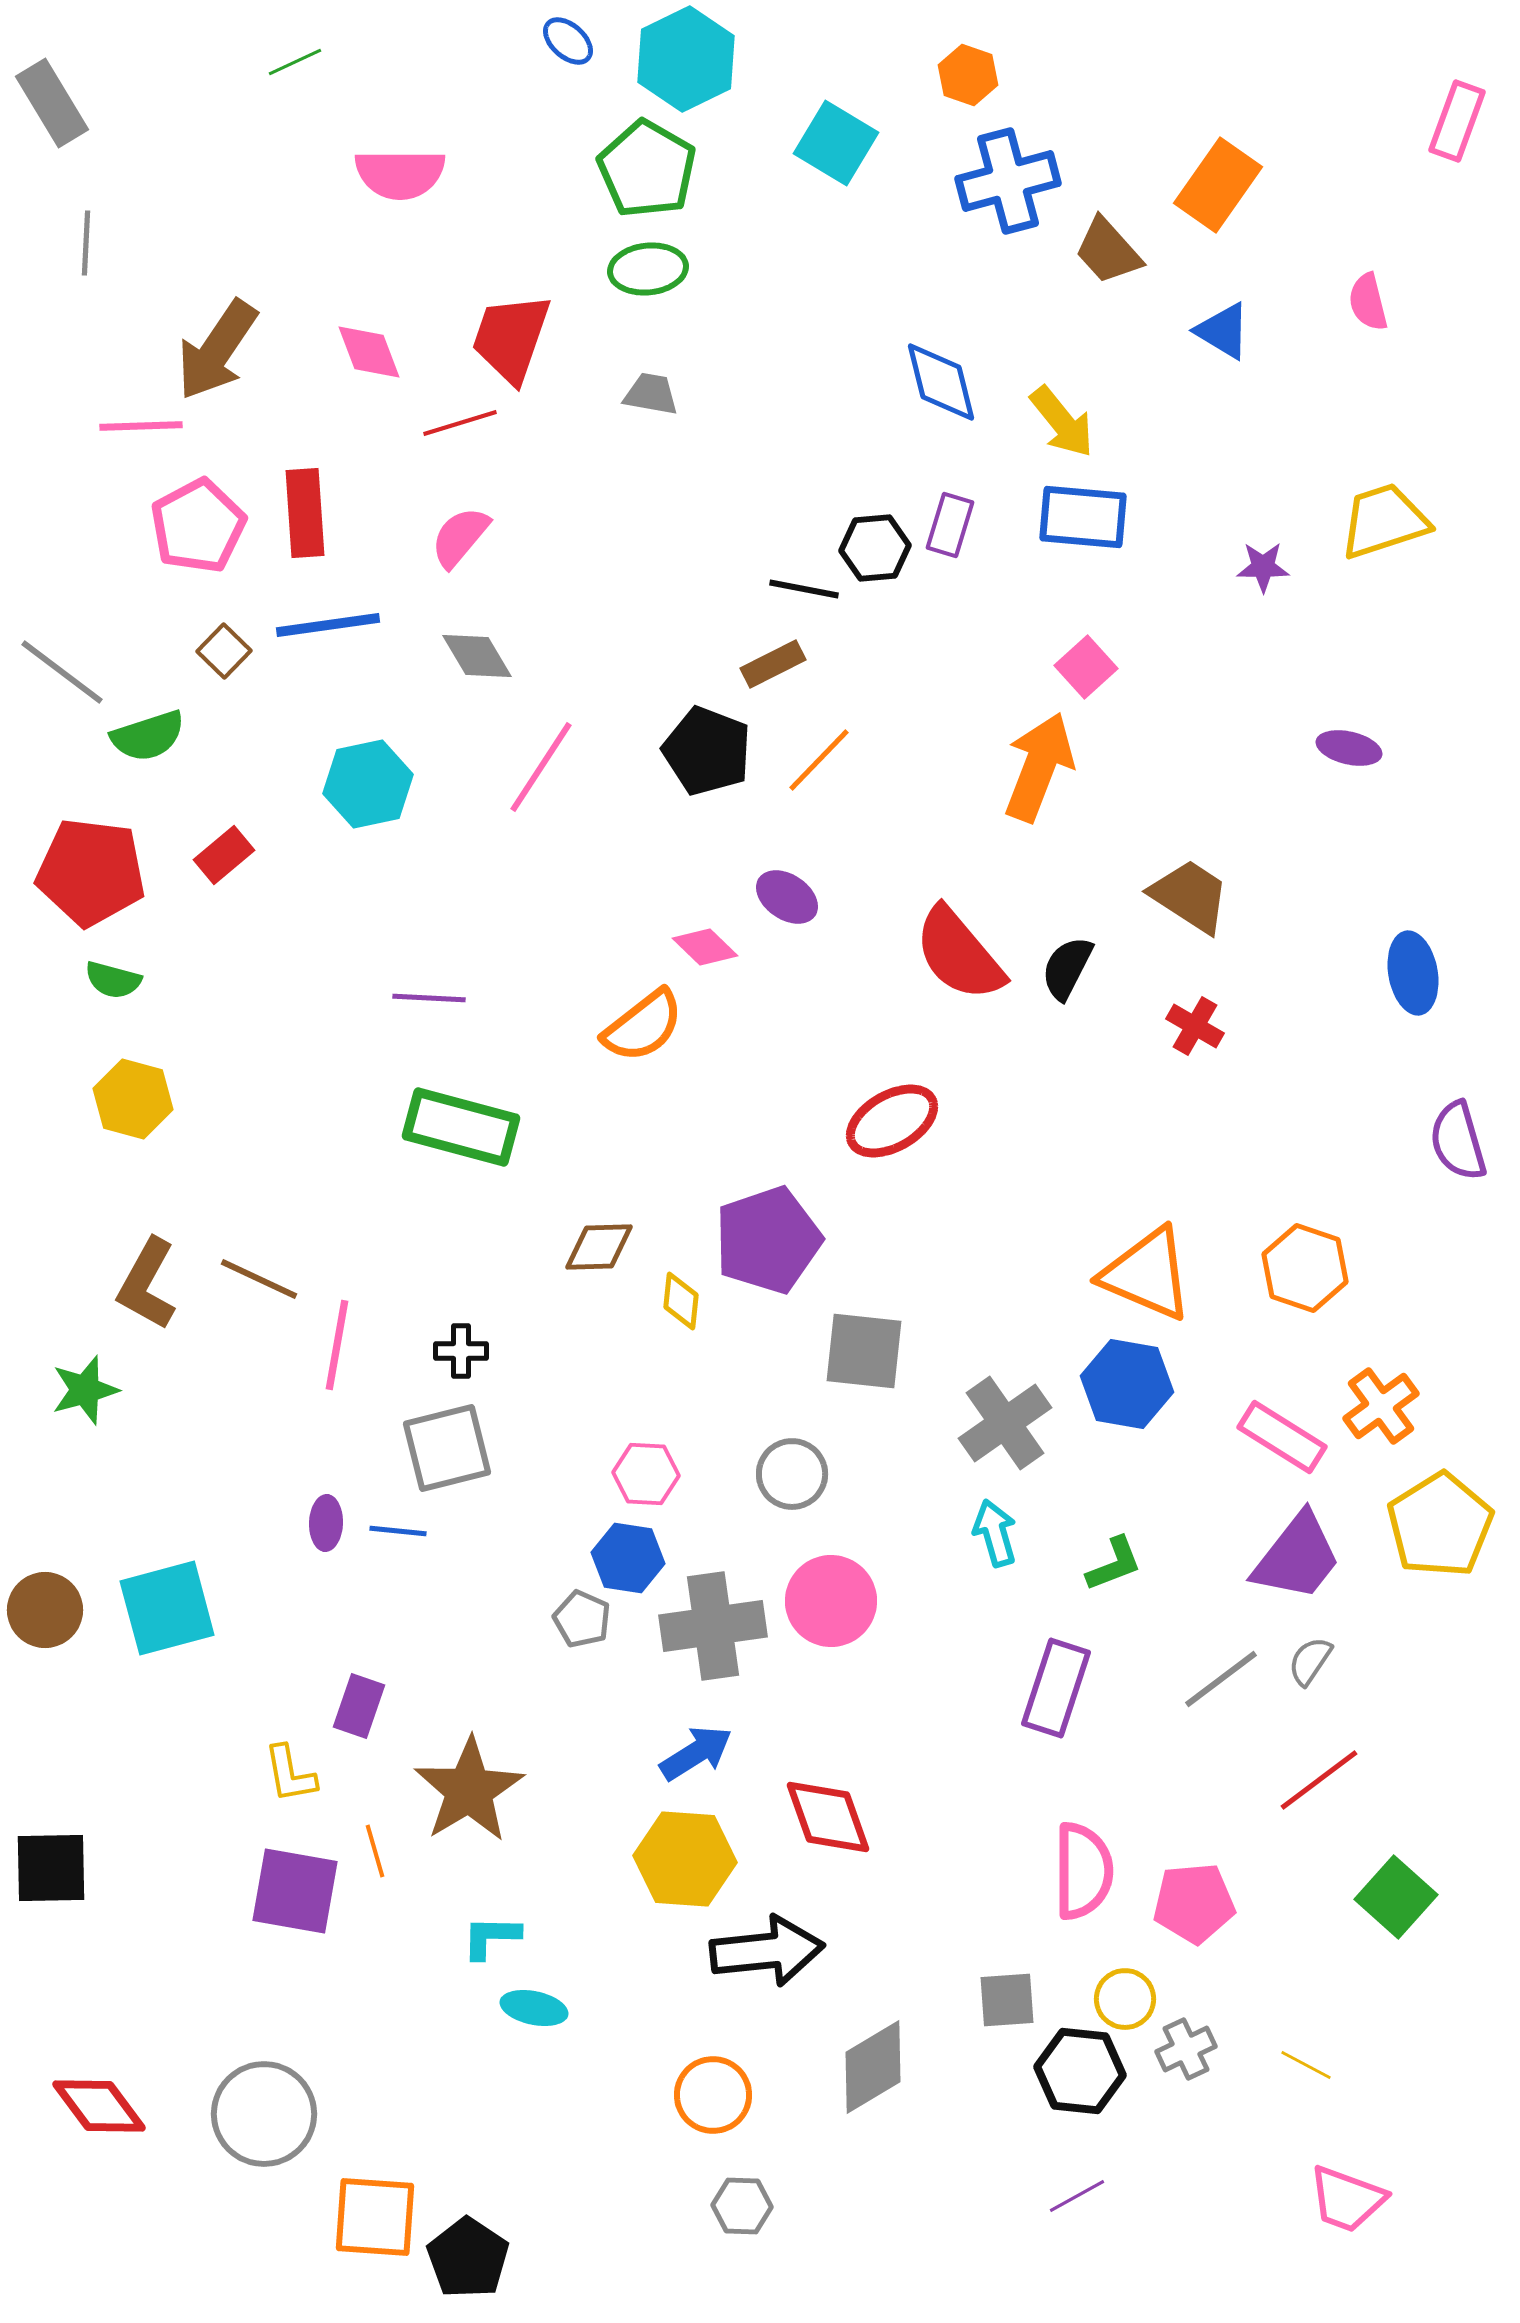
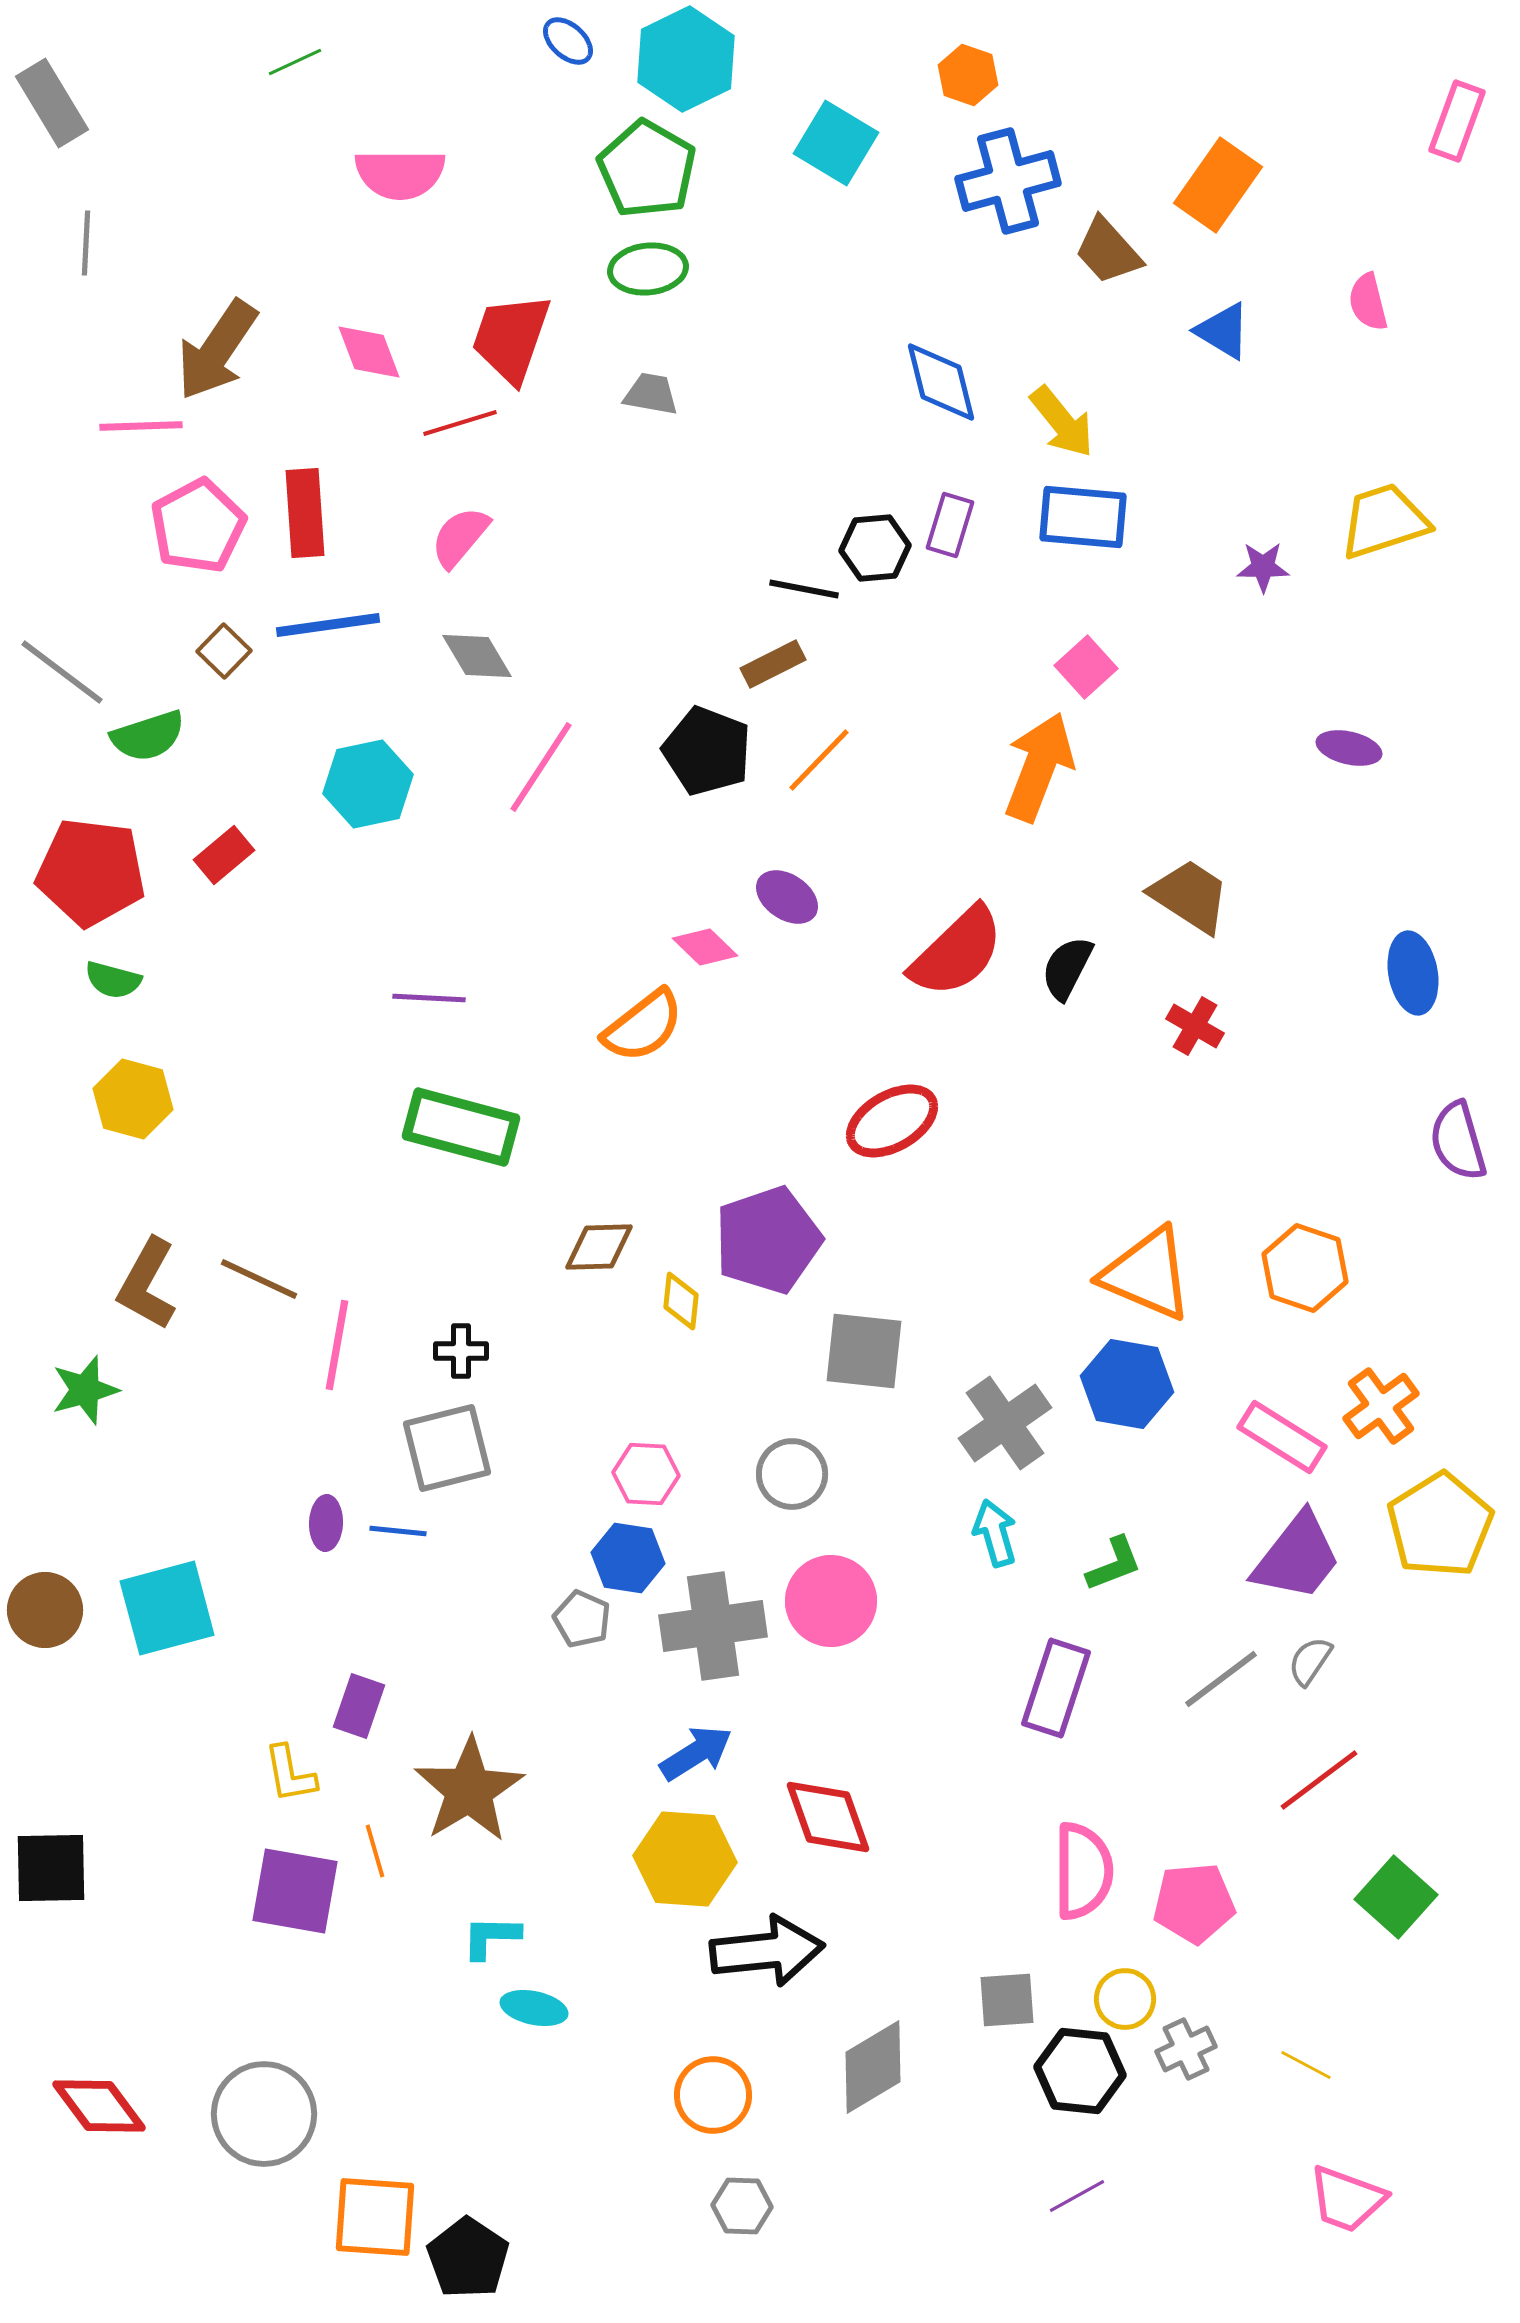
red semicircle at (959, 954): moved 2 px left, 2 px up; rotated 94 degrees counterclockwise
